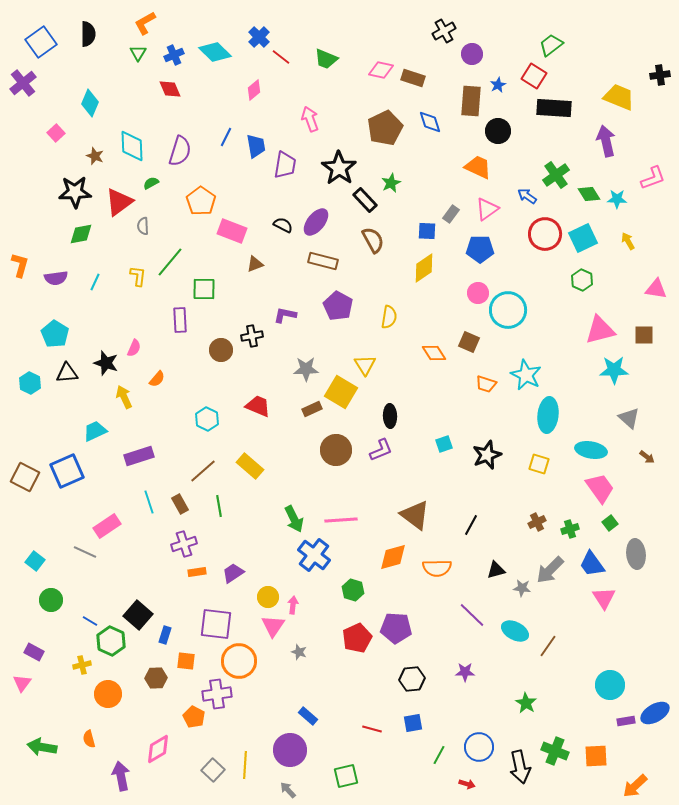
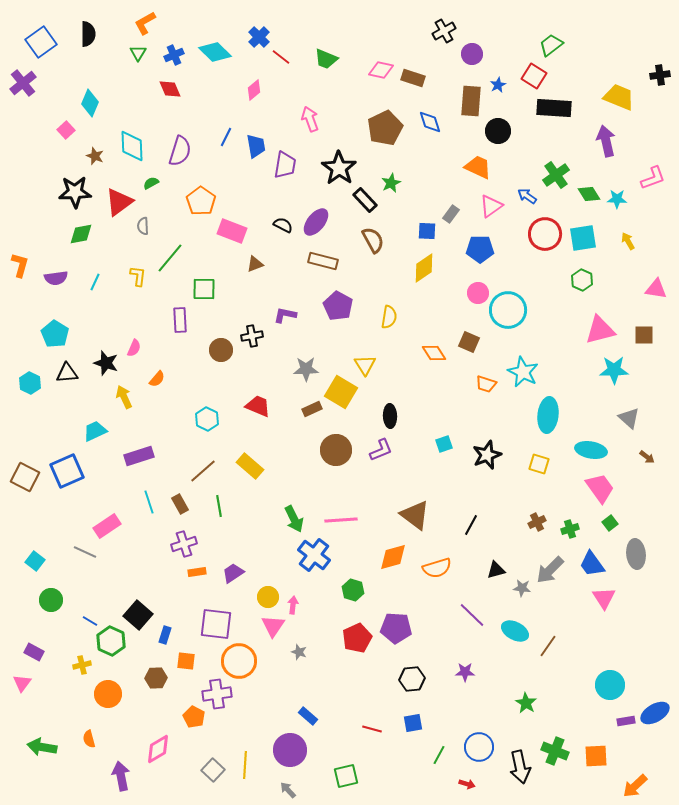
pink square at (56, 133): moved 10 px right, 3 px up
pink triangle at (487, 209): moved 4 px right, 3 px up
cyan square at (583, 238): rotated 16 degrees clockwise
green line at (170, 262): moved 4 px up
cyan star at (526, 375): moved 3 px left, 3 px up
orange semicircle at (437, 568): rotated 16 degrees counterclockwise
